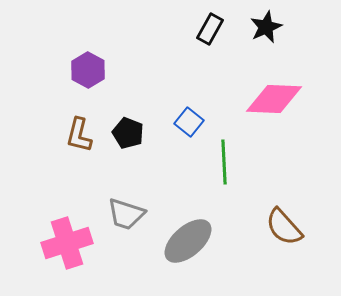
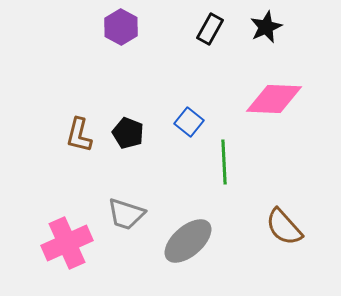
purple hexagon: moved 33 px right, 43 px up
pink cross: rotated 6 degrees counterclockwise
